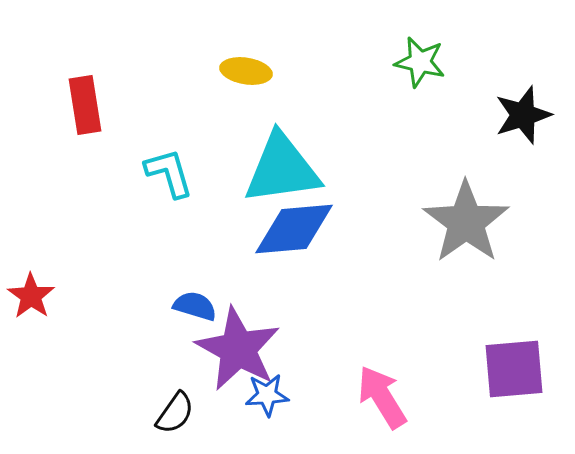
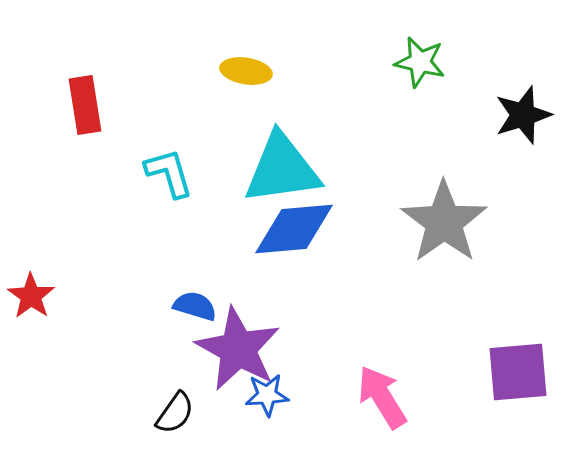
gray star: moved 22 px left
purple square: moved 4 px right, 3 px down
